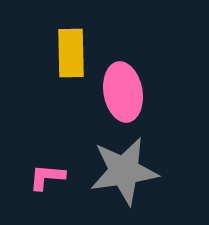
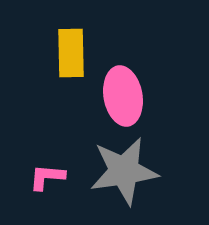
pink ellipse: moved 4 px down
